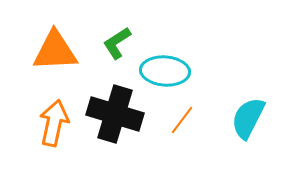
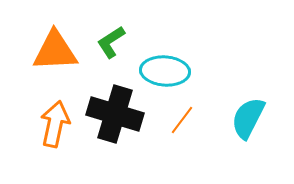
green L-shape: moved 6 px left, 1 px up
orange arrow: moved 1 px right, 1 px down
